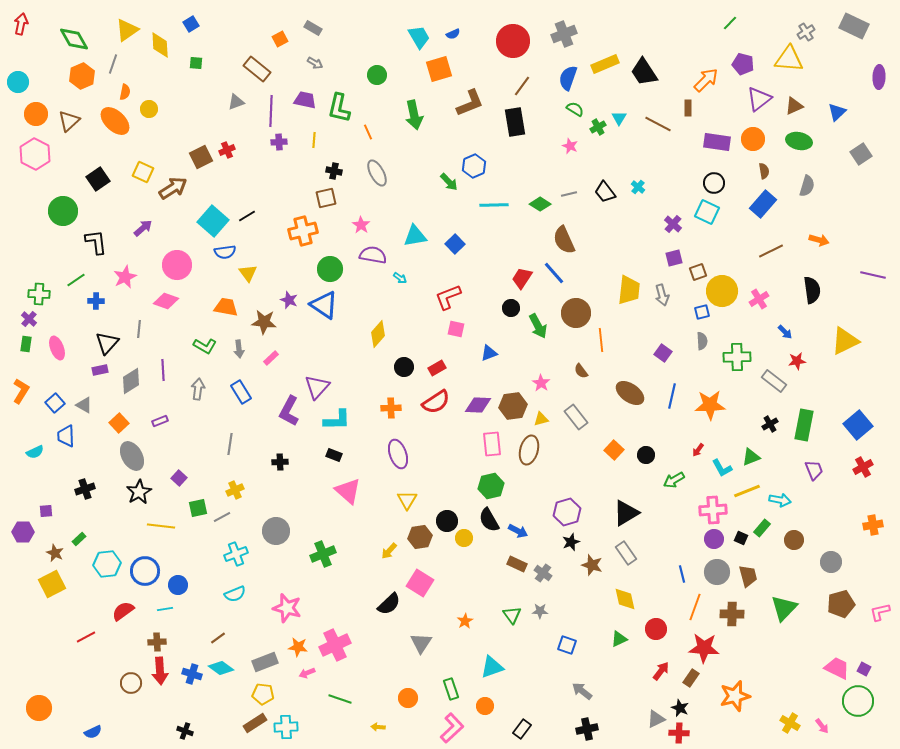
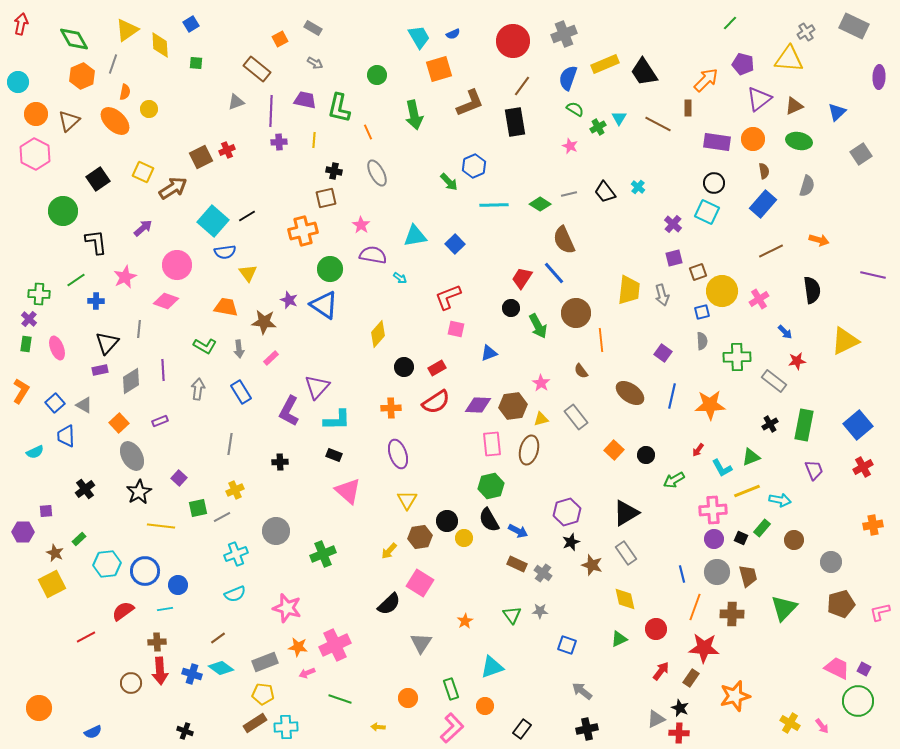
black cross at (85, 489): rotated 18 degrees counterclockwise
